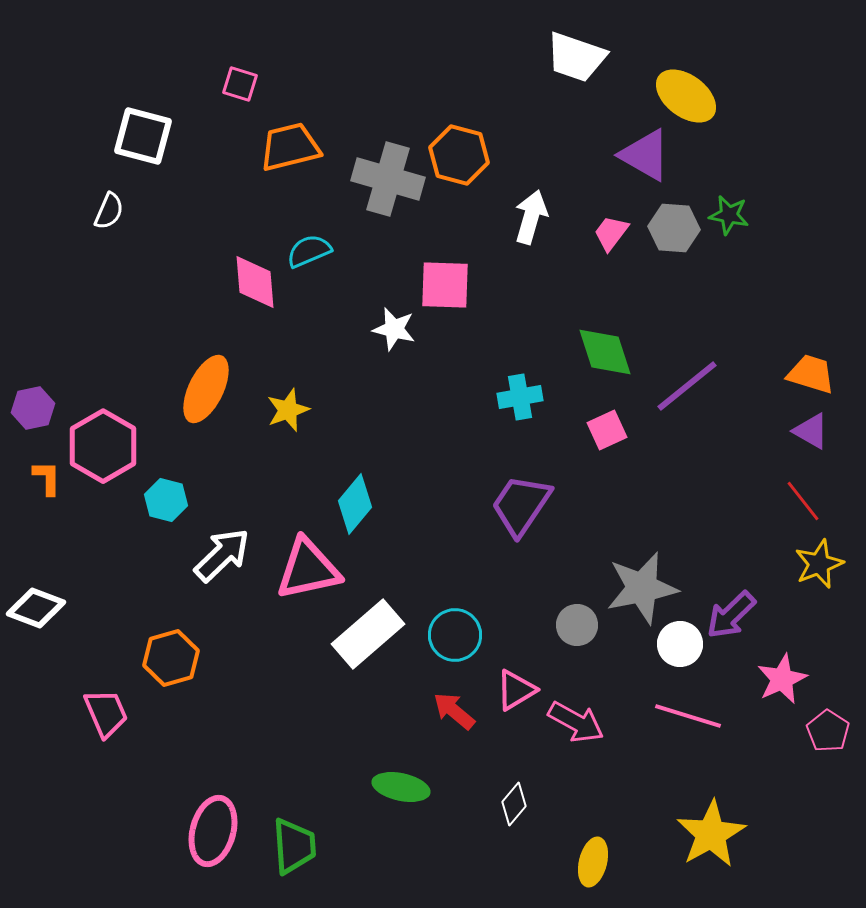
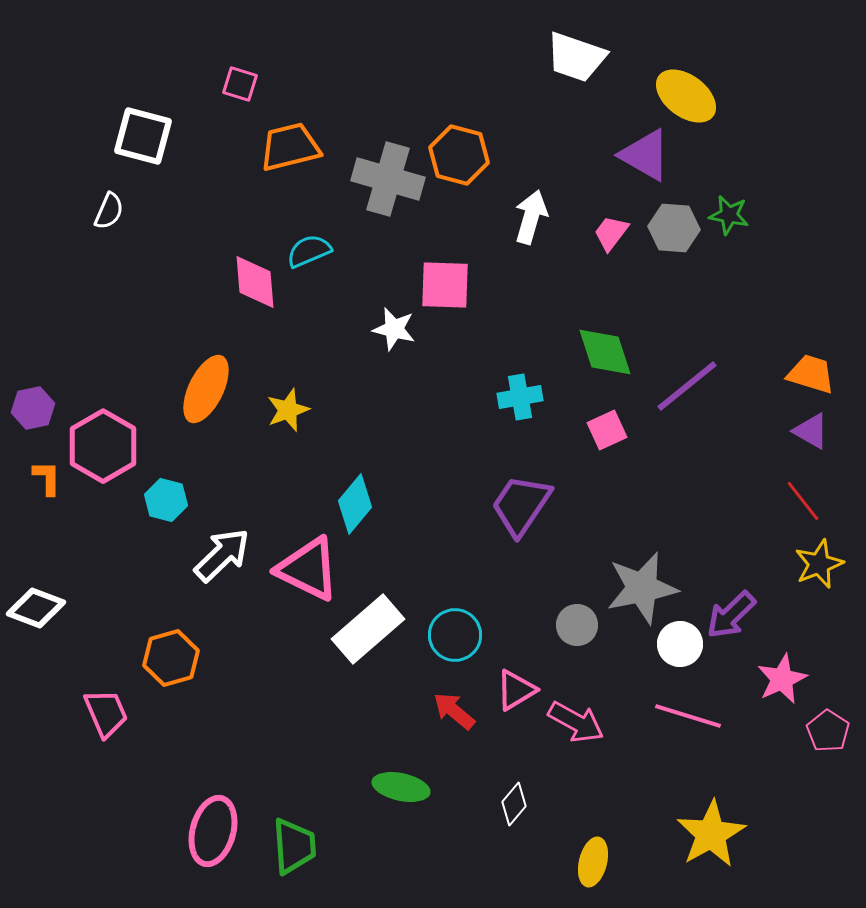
pink triangle at (308, 569): rotated 38 degrees clockwise
white rectangle at (368, 634): moved 5 px up
